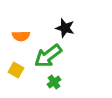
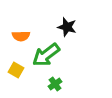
black star: moved 2 px right, 1 px up
green arrow: moved 2 px left, 1 px up
green cross: moved 1 px right, 2 px down
